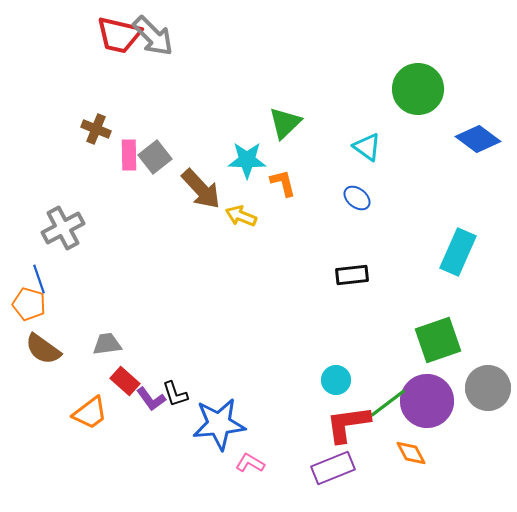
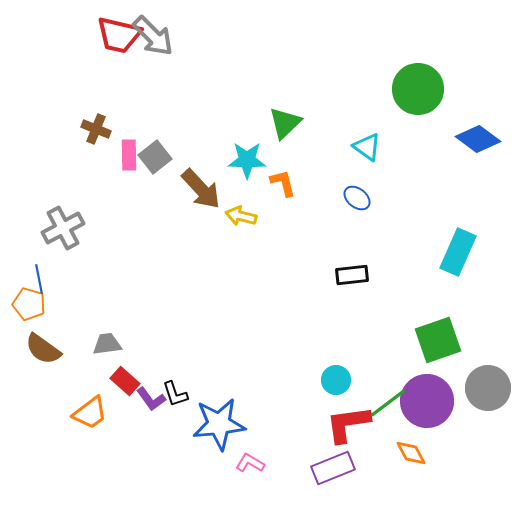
yellow arrow: rotated 8 degrees counterclockwise
blue line: rotated 8 degrees clockwise
